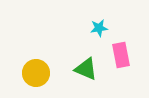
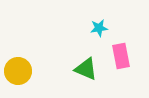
pink rectangle: moved 1 px down
yellow circle: moved 18 px left, 2 px up
